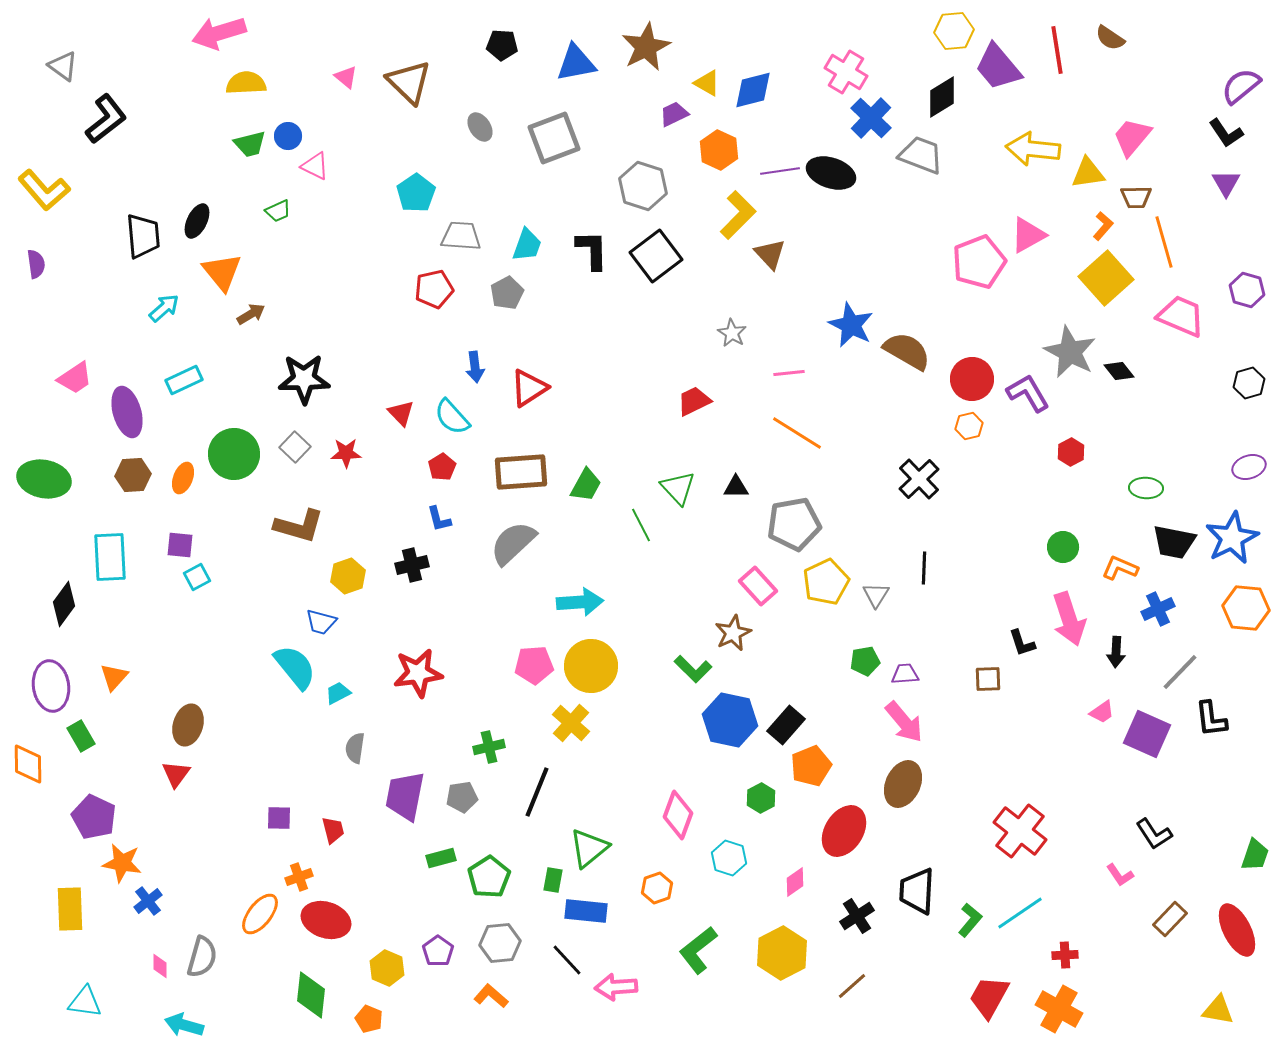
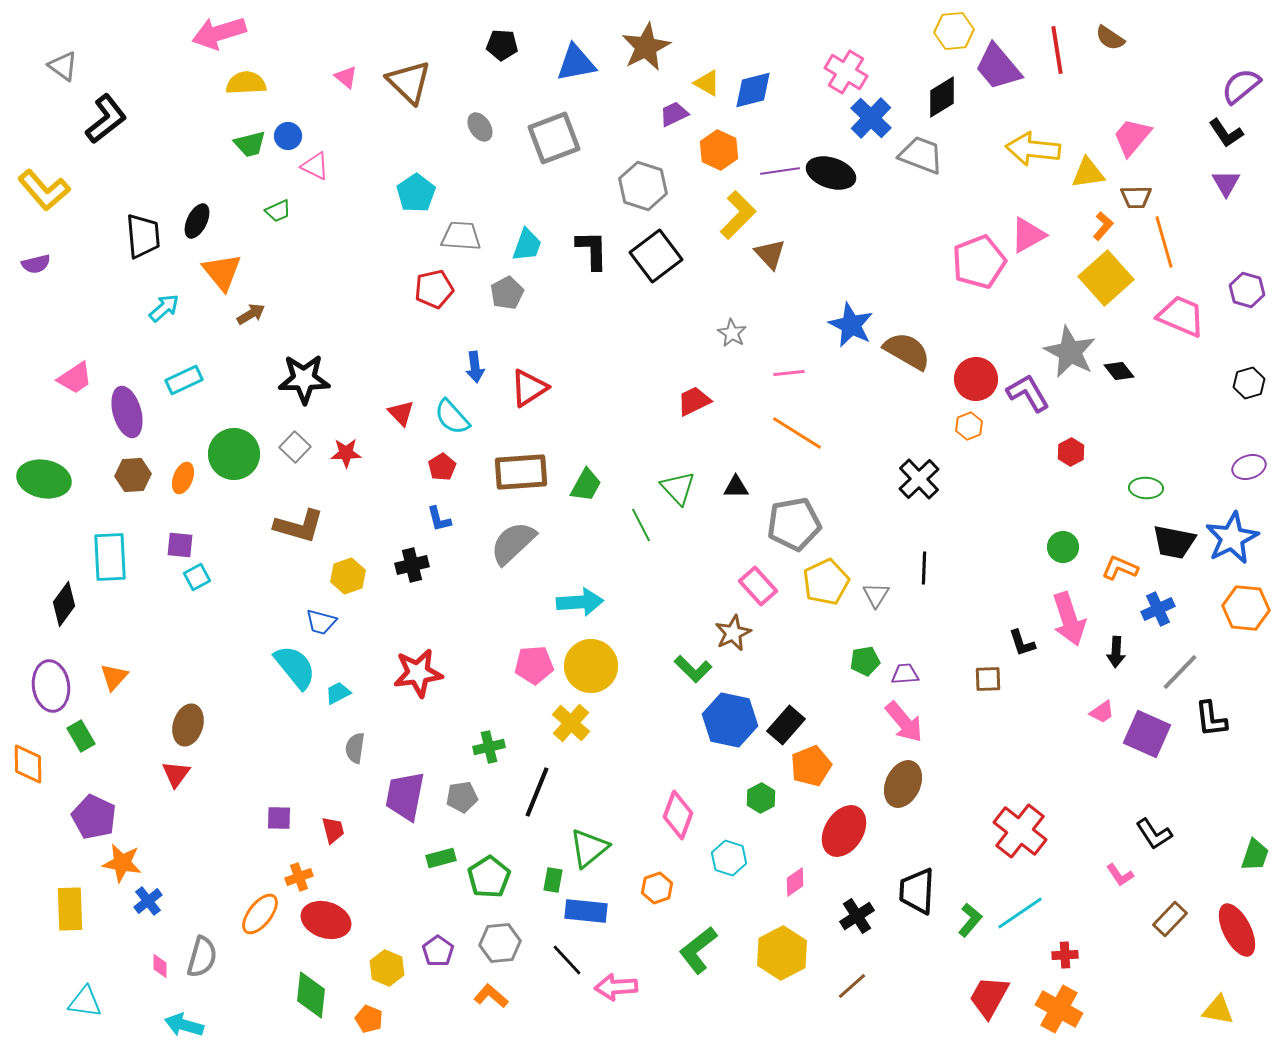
purple semicircle at (36, 264): rotated 84 degrees clockwise
red circle at (972, 379): moved 4 px right
orange hexagon at (969, 426): rotated 8 degrees counterclockwise
